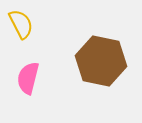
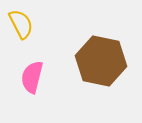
pink semicircle: moved 4 px right, 1 px up
